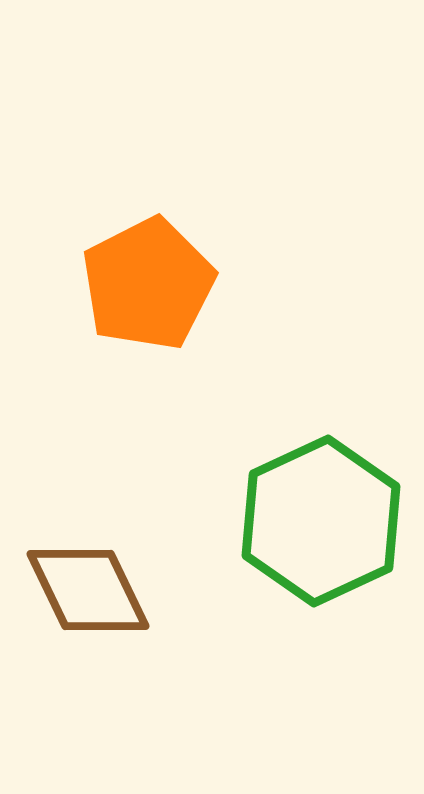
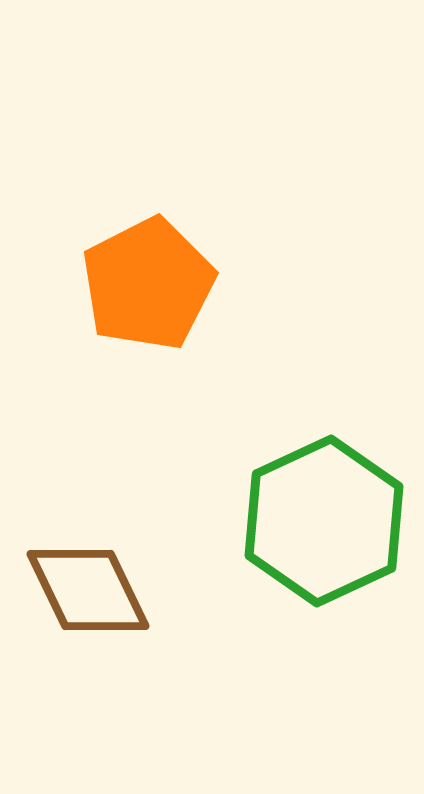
green hexagon: moved 3 px right
